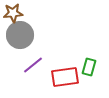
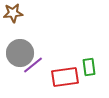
gray circle: moved 18 px down
green rectangle: rotated 24 degrees counterclockwise
